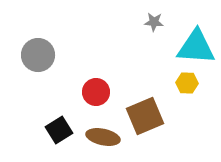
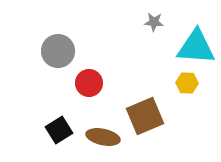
gray circle: moved 20 px right, 4 px up
red circle: moved 7 px left, 9 px up
